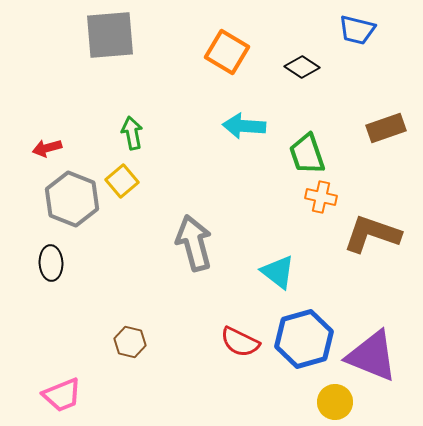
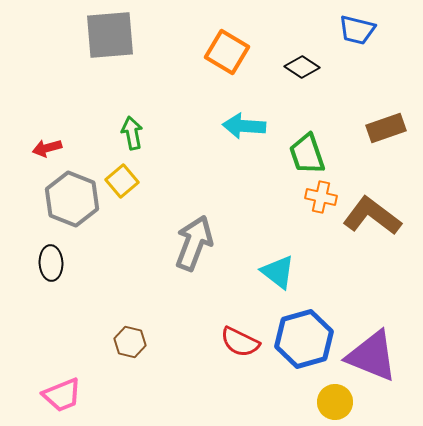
brown L-shape: moved 18 px up; rotated 18 degrees clockwise
gray arrow: rotated 36 degrees clockwise
